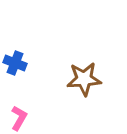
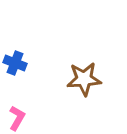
pink L-shape: moved 2 px left
